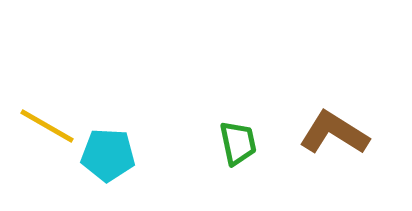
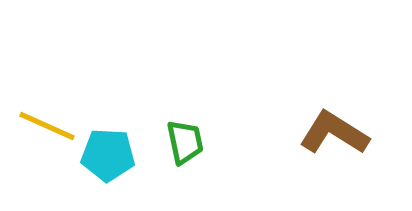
yellow line: rotated 6 degrees counterclockwise
green trapezoid: moved 53 px left, 1 px up
